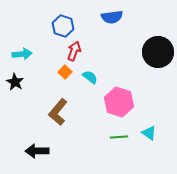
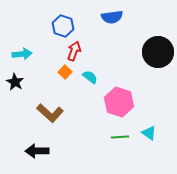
brown L-shape: moved 8 px left, 1 px down; rotated 88 degrees counterclockwise
green line: moved 1 px right
